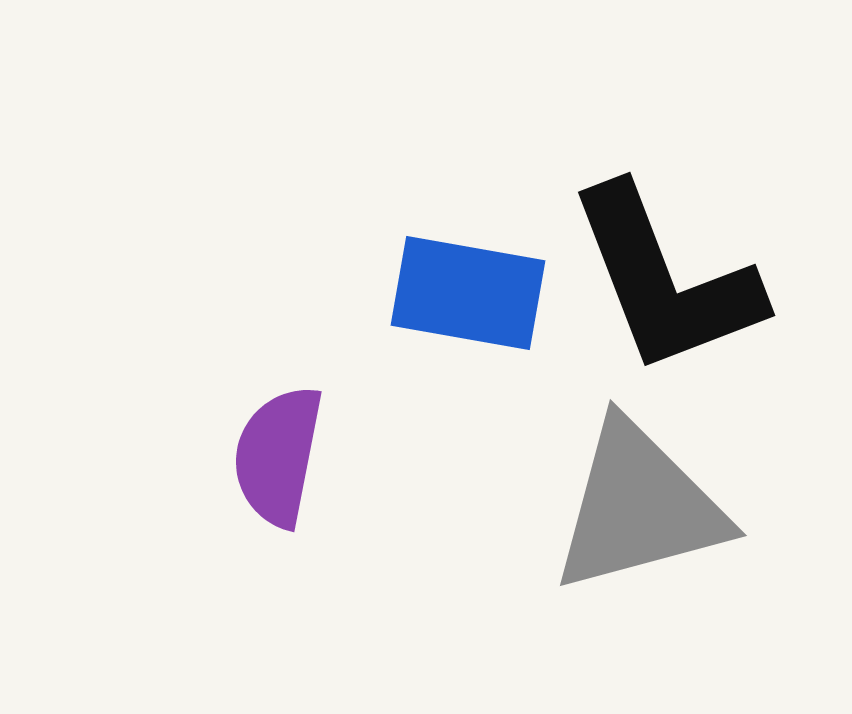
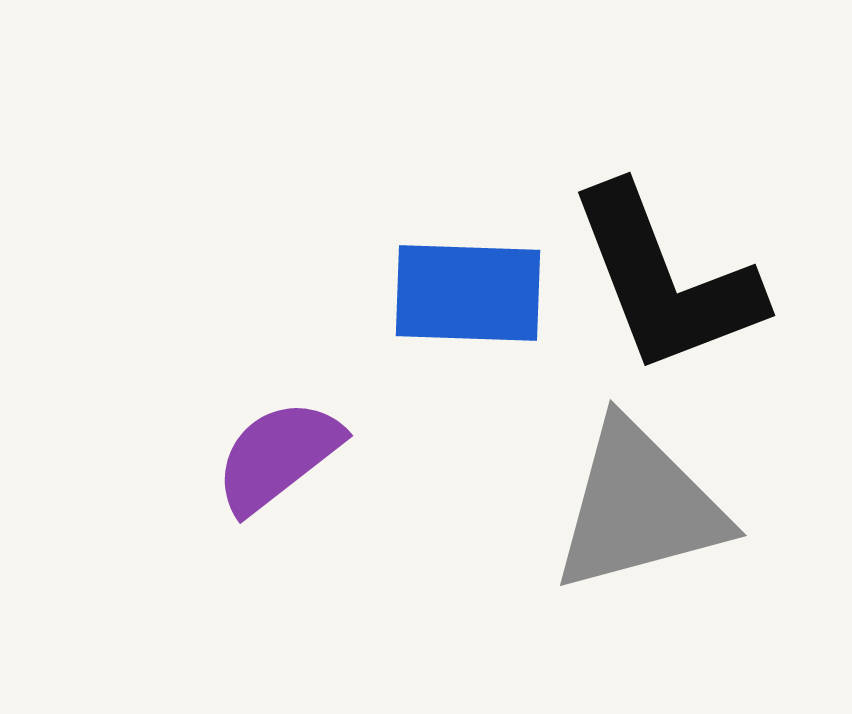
blue rectangle: rotated 8 degrees counterclockwise
purple semicircle: rotated 41 degrees clockwise
